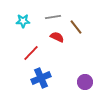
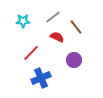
gray line: rotated 28 degrees counterclockwise
purple circle: moved 11 px left, 22 px up
